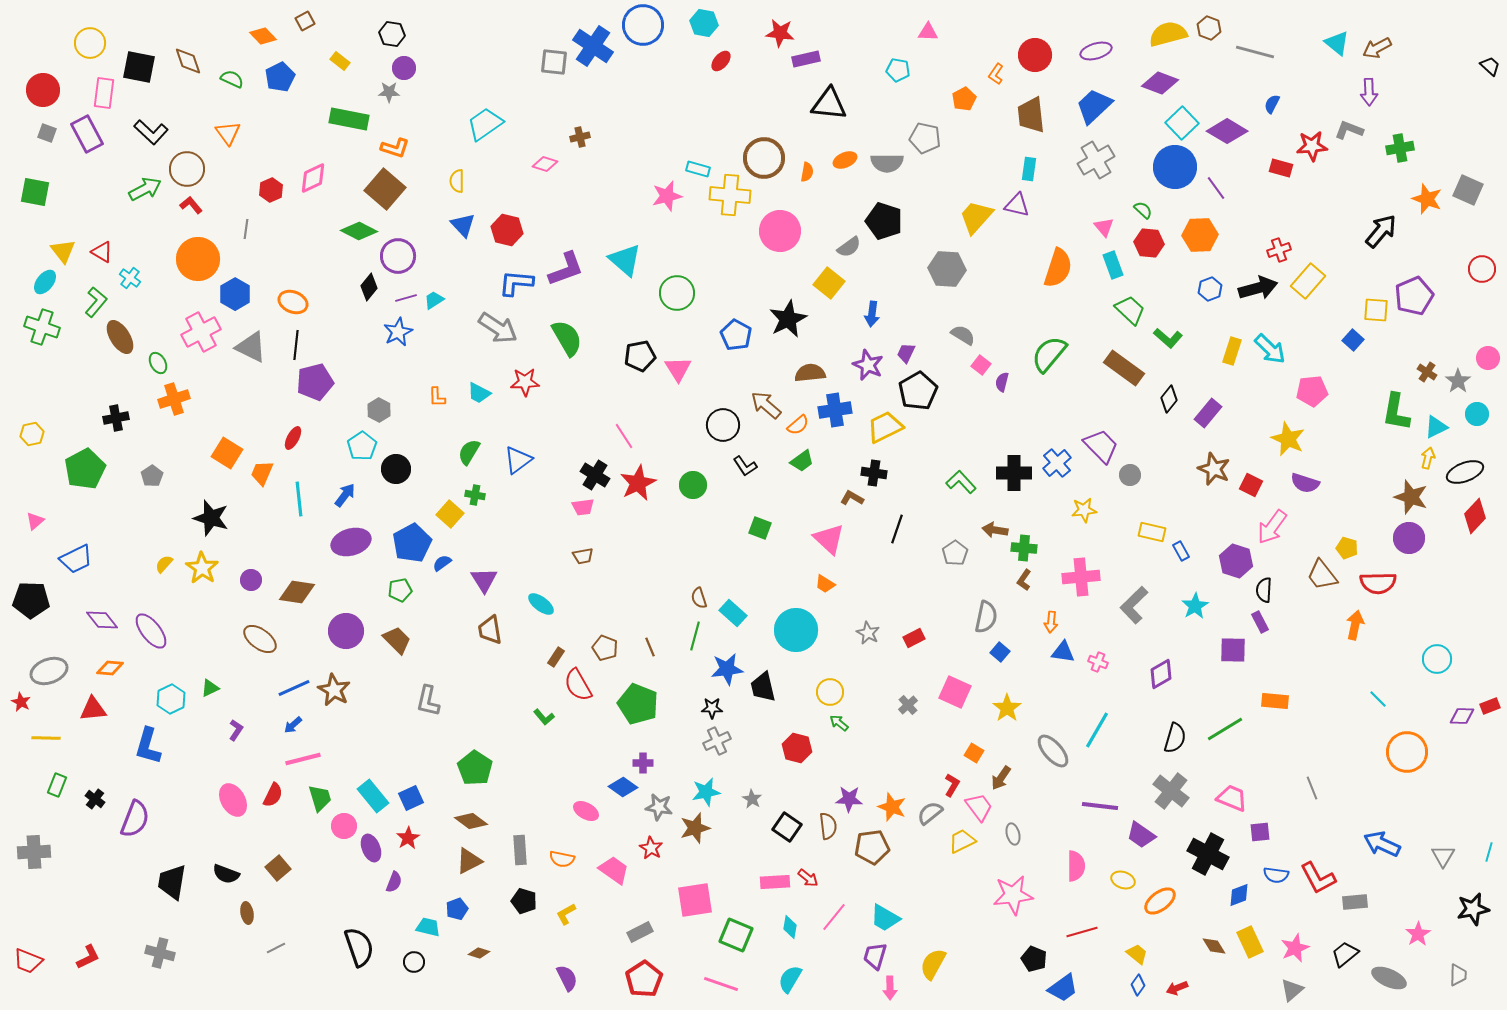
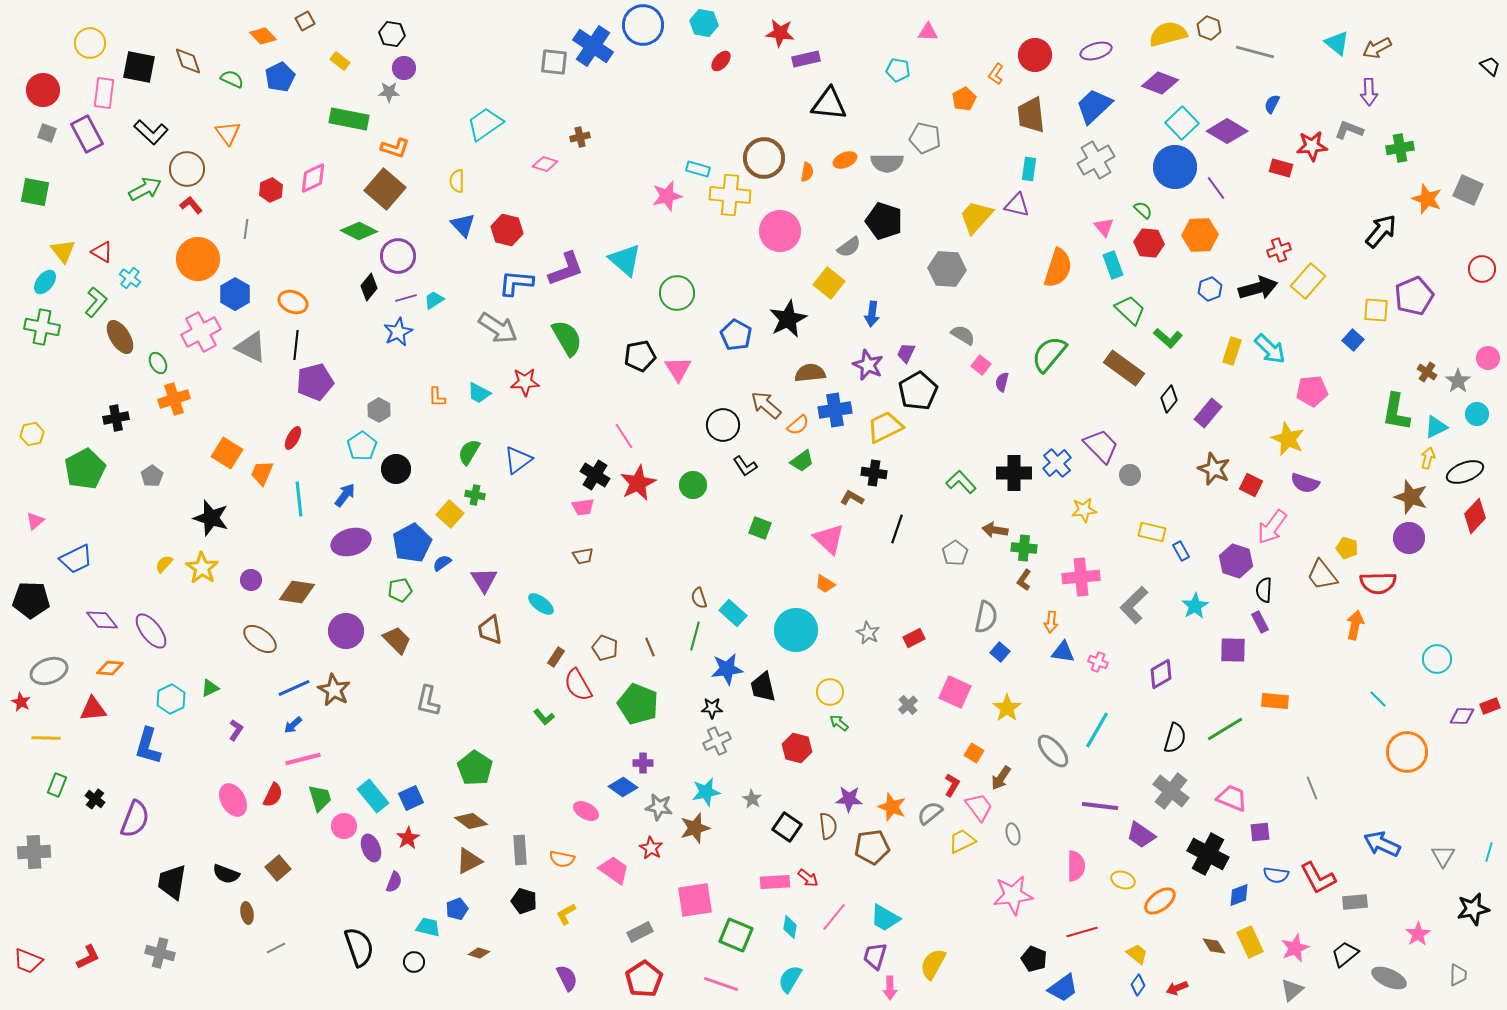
green cross at (42, 327): rotated 8 degrees counterclockwise
